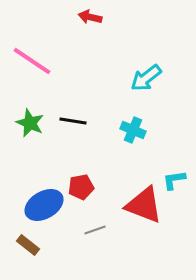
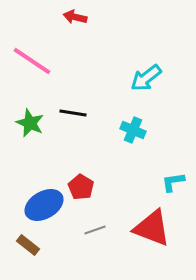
red arrow: moved 15 px left
black line: moved 8 px up
cyan L-shape: moved 1 px left, 2 px down
red pentagon: rotated 30 degrees counterclockwise
red triangle: moved 8 px right, 23 px down
